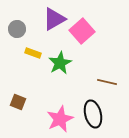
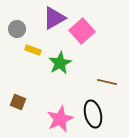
purple triangle: moved 1 px up
yellow rectangle: moved 3 px up
